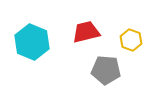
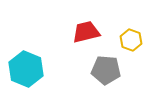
cyan hexagon: moved 6 px left, 27 px down
